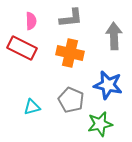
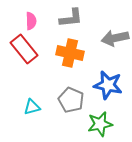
gray arrow: moved 1 px right, 2 px down; rotated 100 degrees counterclockwise
red rectangle: moved 2 px right, 1 px down; rotated 24 degrees clockwise
